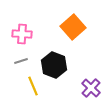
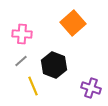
orange square: moved 4 px up
gray line: rotated 24 degrees counterclockwise
purple cross: rotated 24 degrees counterclockwise
